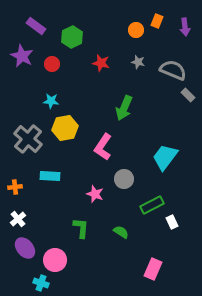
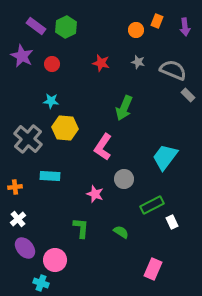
green hexagon: moved 6 px left, 10 px up
yellow hexagon: rotated 15 degrees clockwise
